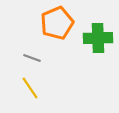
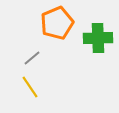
gray line: rotated 60 degrees counterclockwise
yellow line: moved 1 px up
